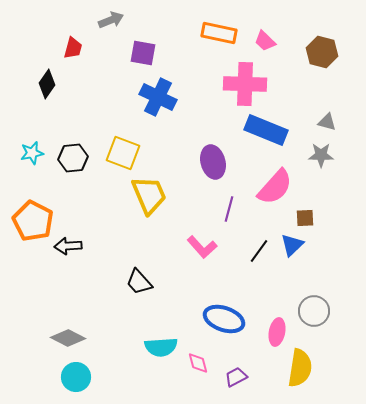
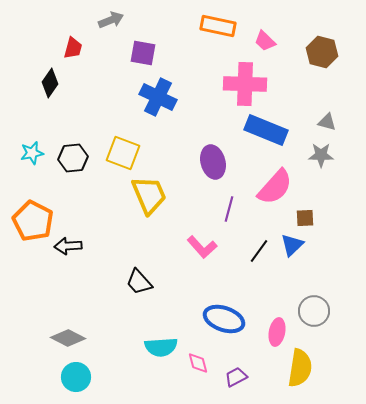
orange rectangle: moved 1 px left, 7 px up
black diamond: moved 3 px right, 1 px up
